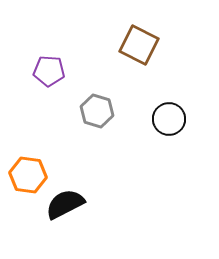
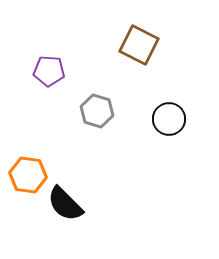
black semicircle: rotated 108 degrees counterclockwise
